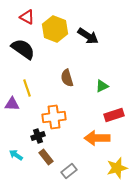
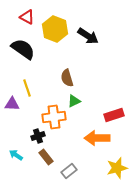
green triangle: moved 28 px left, 15 px down
